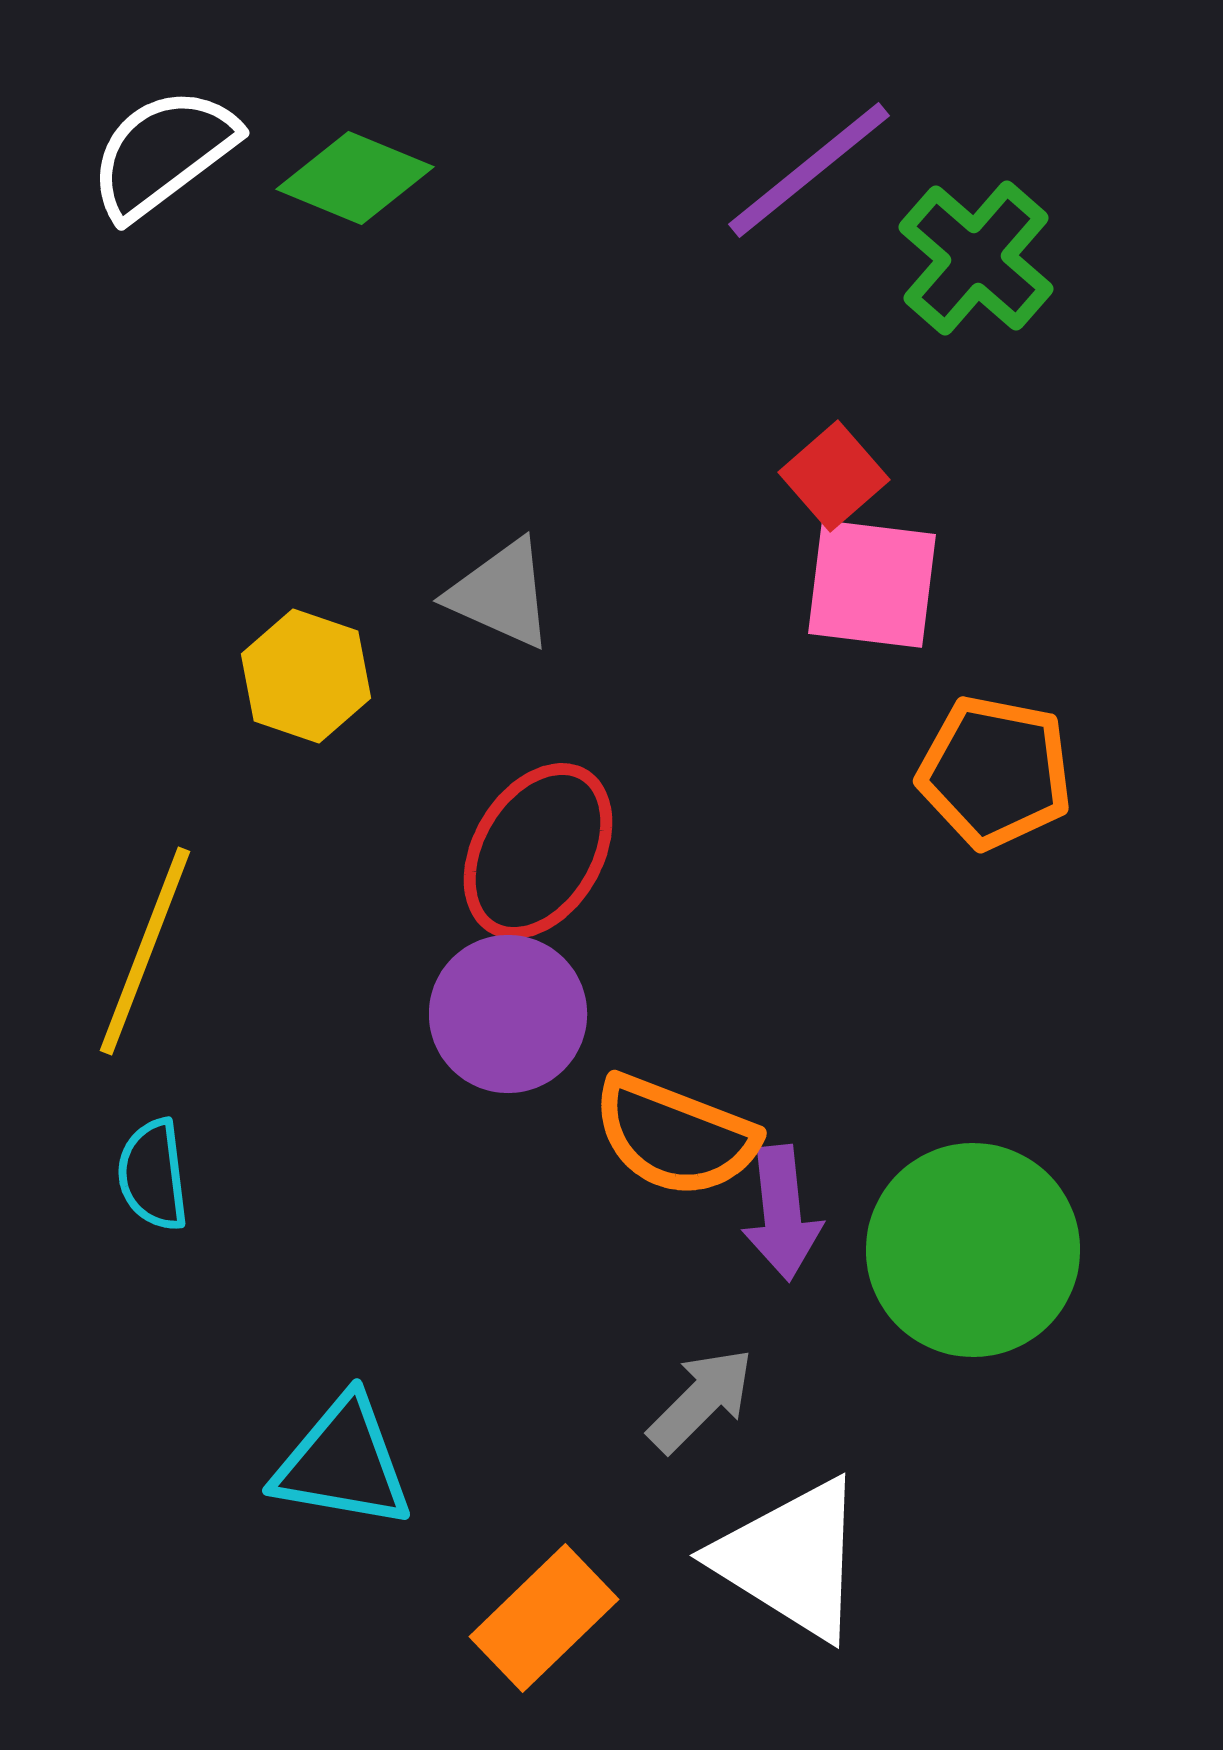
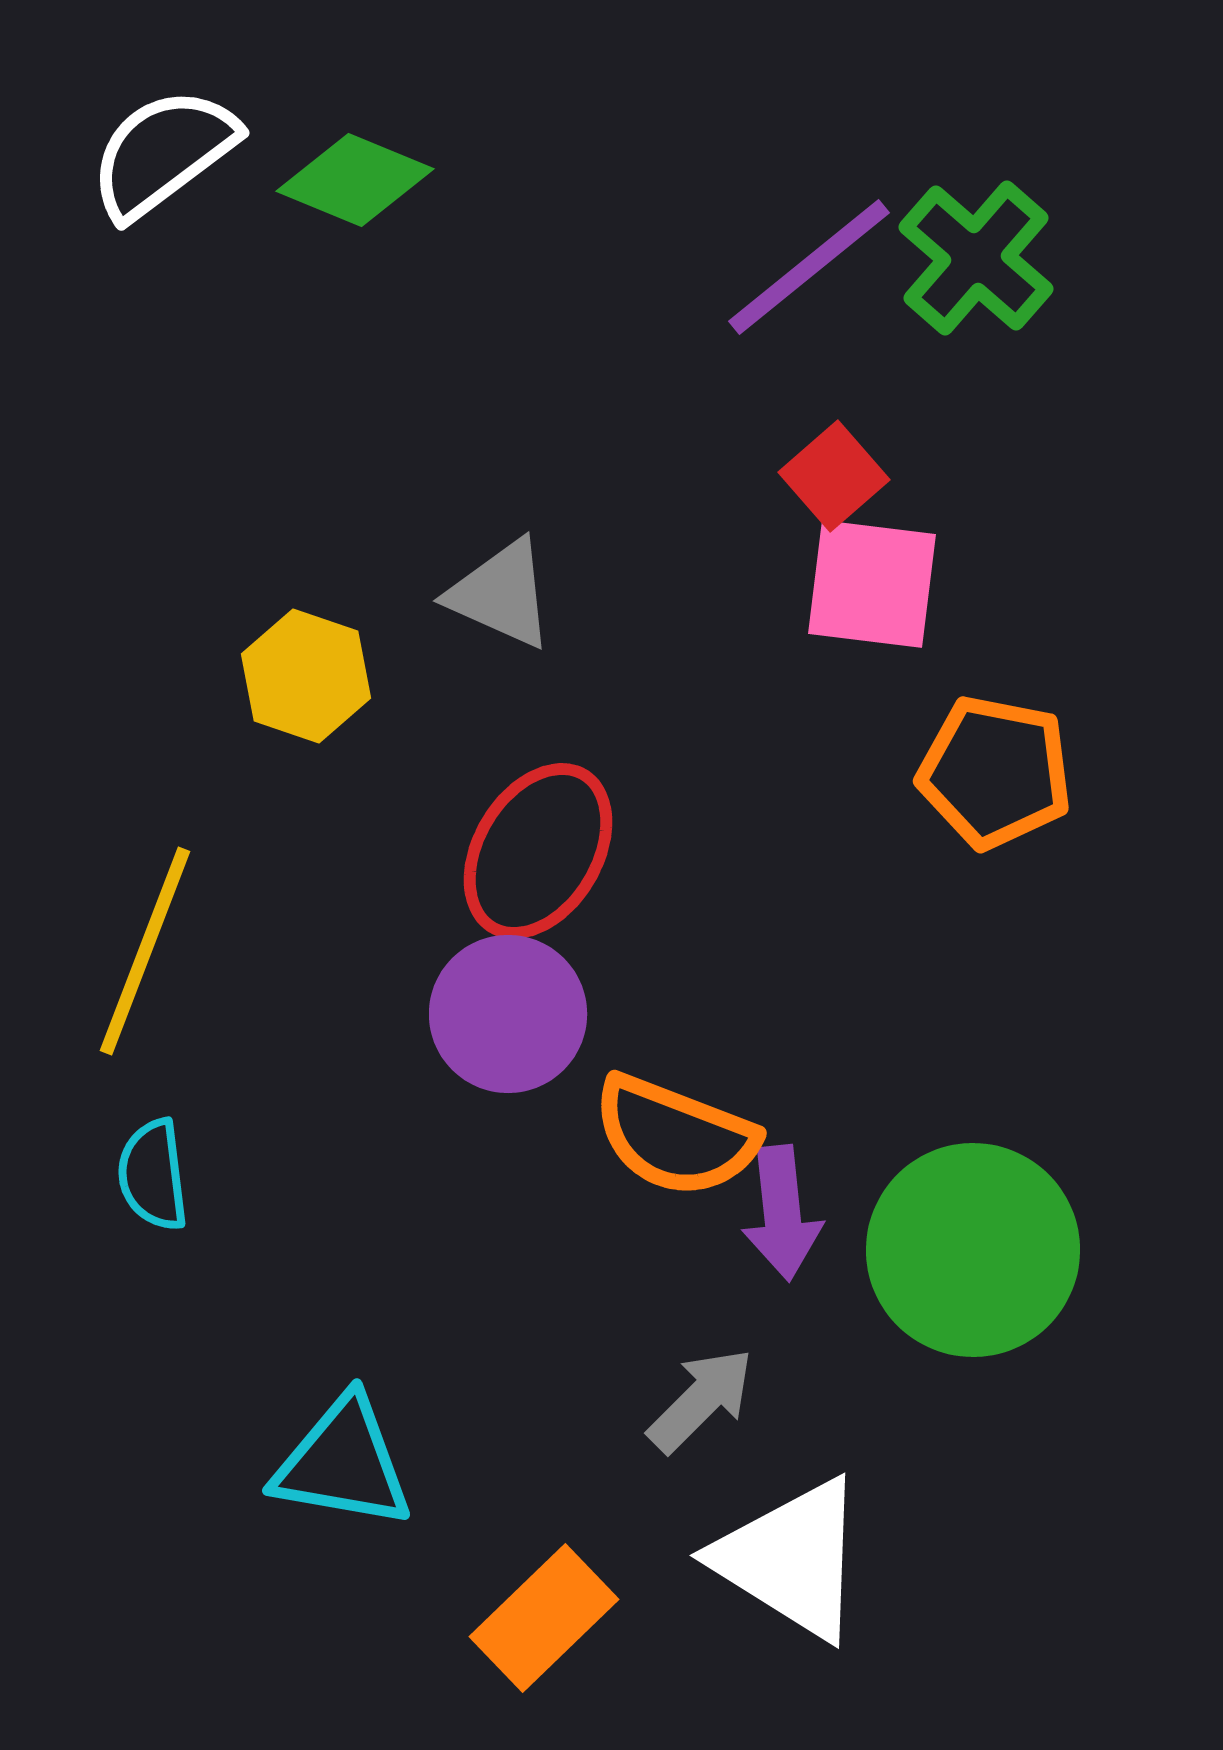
purple line: moved 97 px down
green diamond: moved 2 px down
